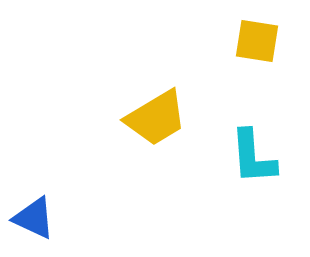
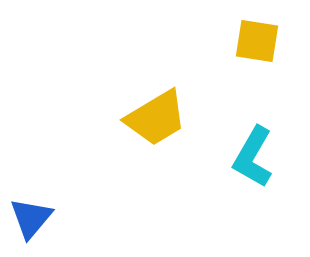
cyan L-shape: rotated 34 degrees clockwise
blue triangle: moved 3 px left; rotated 45 degrees clockwise
